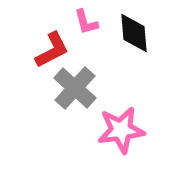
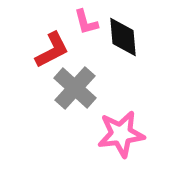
black diamond: moved 11 px left, 4 px down
pink star: moved 4 px down
